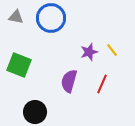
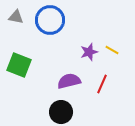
blue circle: moved 1 px left, 2 px down
yellow line: rotated 24 degrees counterclockwise
purple semicircle: rotated 60 degrees clockwise
black circle: moved 26 px right
